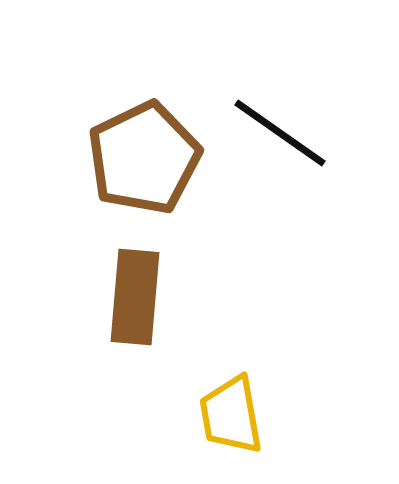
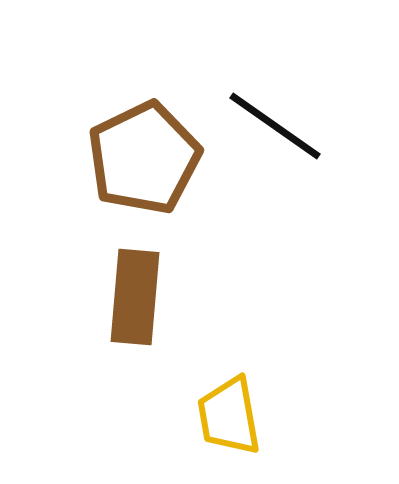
black line: moved 5 px left, 7 px up
yellow trapezoid: moved 2 px left, 1 px down
